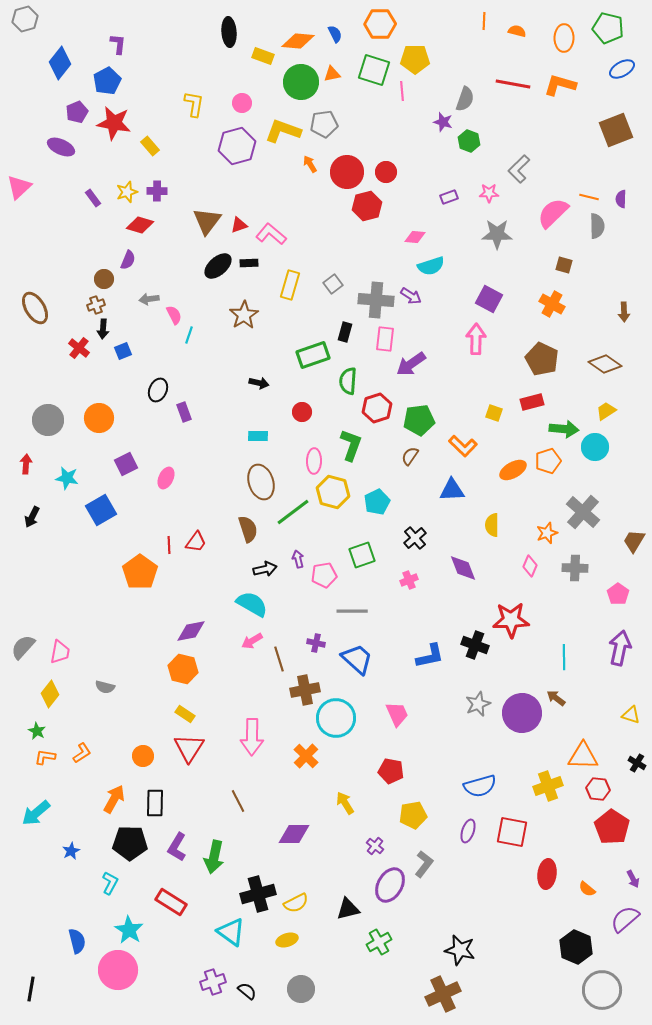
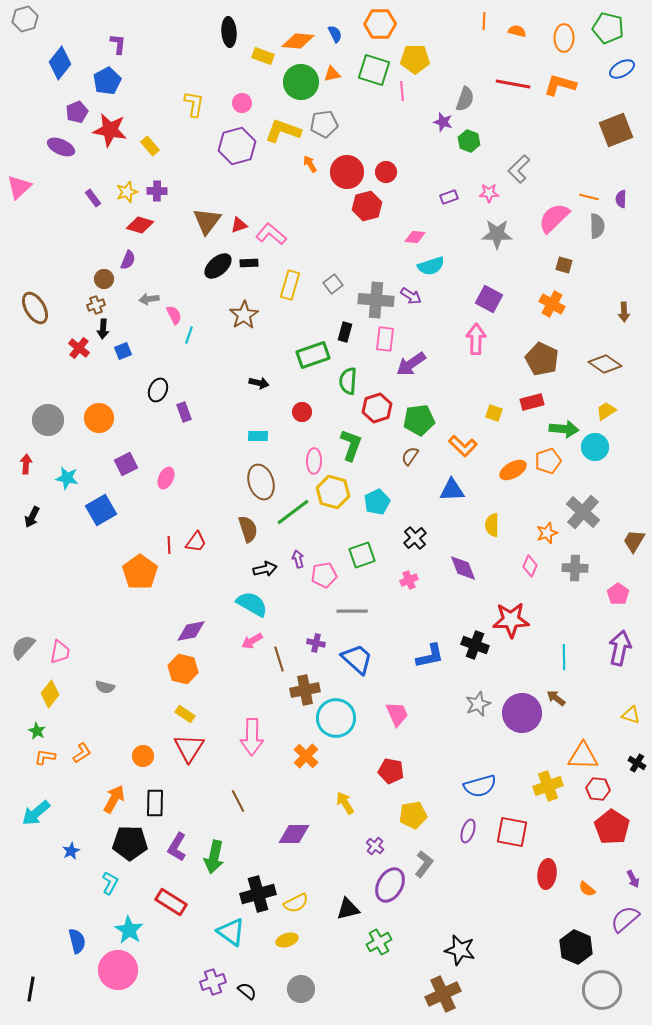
red star at (114, 123): moved 4 px left, 7 px down
pink semicircle at (553, 213): moved 1 px right, 5 px down
